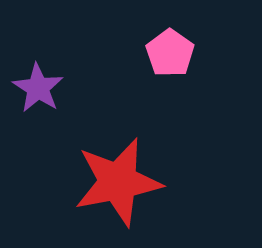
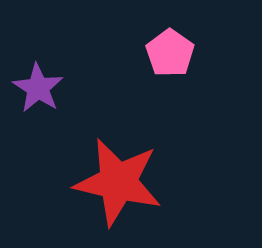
red star: rotated 24 degrees clockwise
